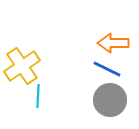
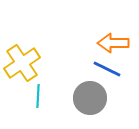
yellow cross: moved 3 px up
gray circle: moved 20 px left, 2 px up
